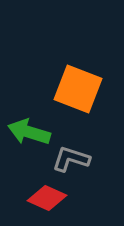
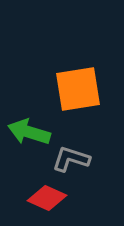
orange square: rotated 30 degrees counterclockwise
